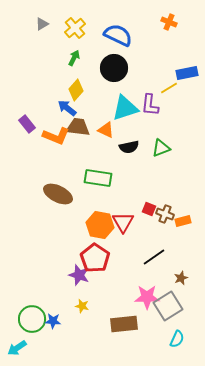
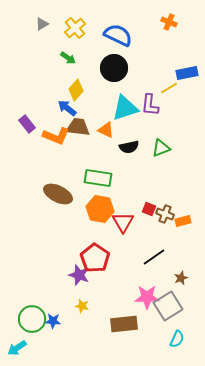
green arrow: moved 6 px left; rotated 98 degrees clockwise
orange hexagon: moved 16 px up
